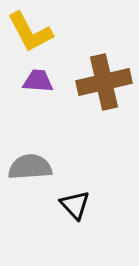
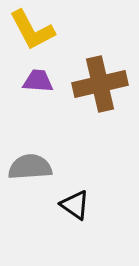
yellow L-shape: moved 2 px right, 2 px up
brown cross: moved 4 px left, 2 px down
black triangle: rotated 12 degrees counterclockwise
